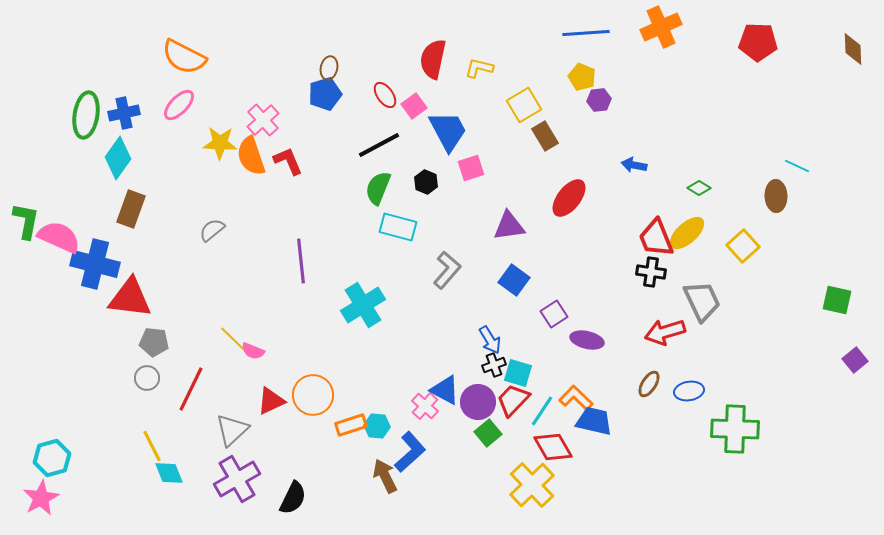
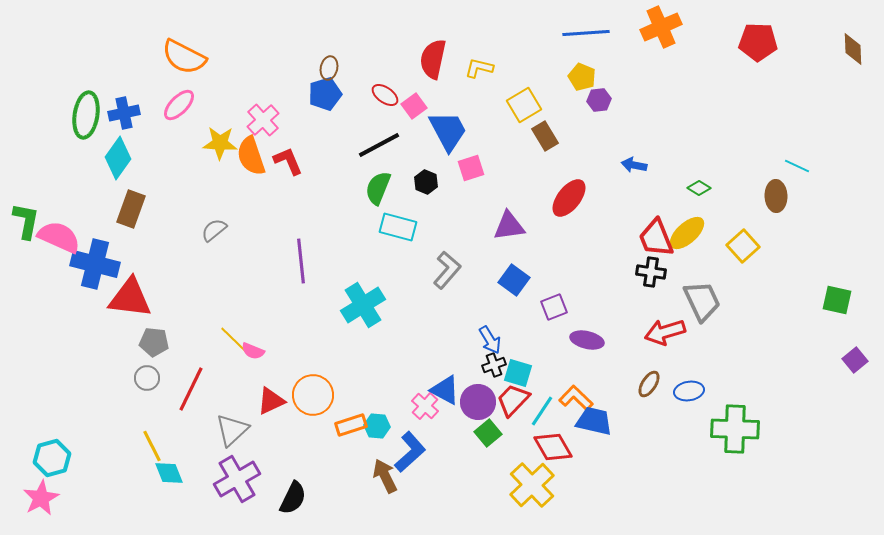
red ellipse at (385, 95): rotated 20 degrees counterclockwise
gray semicircle at (212, 230): moved 2 px right
purple square at (554, 314): moved 7 px up; rotated 12 degrees clockwise
